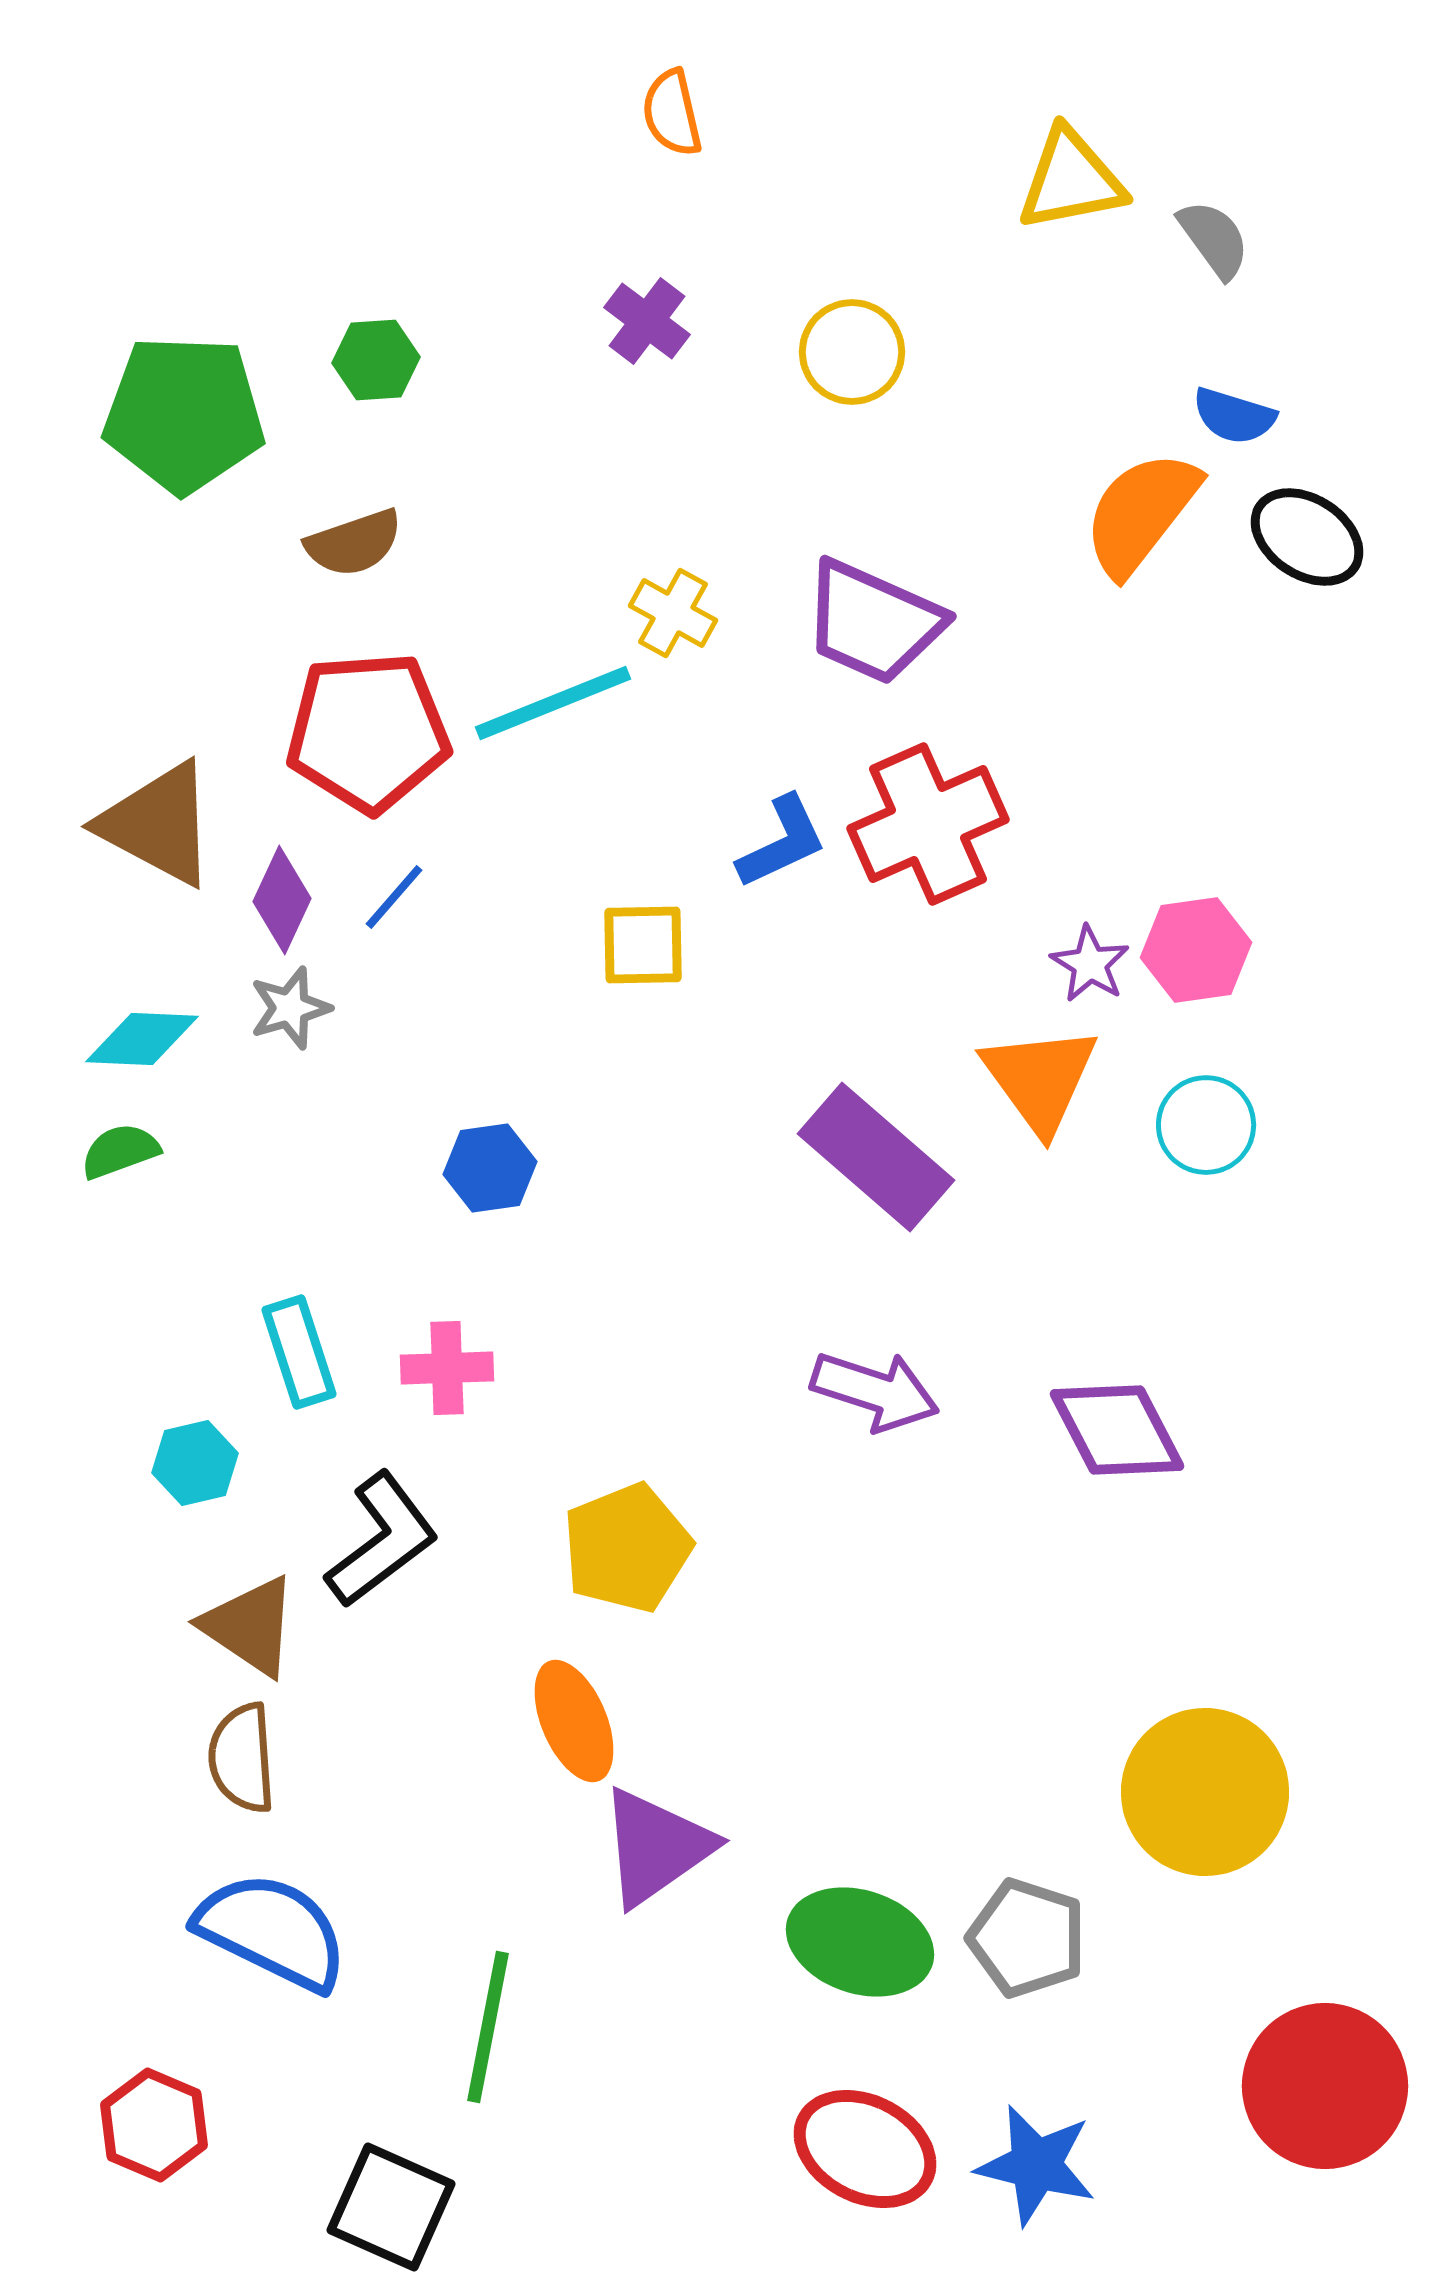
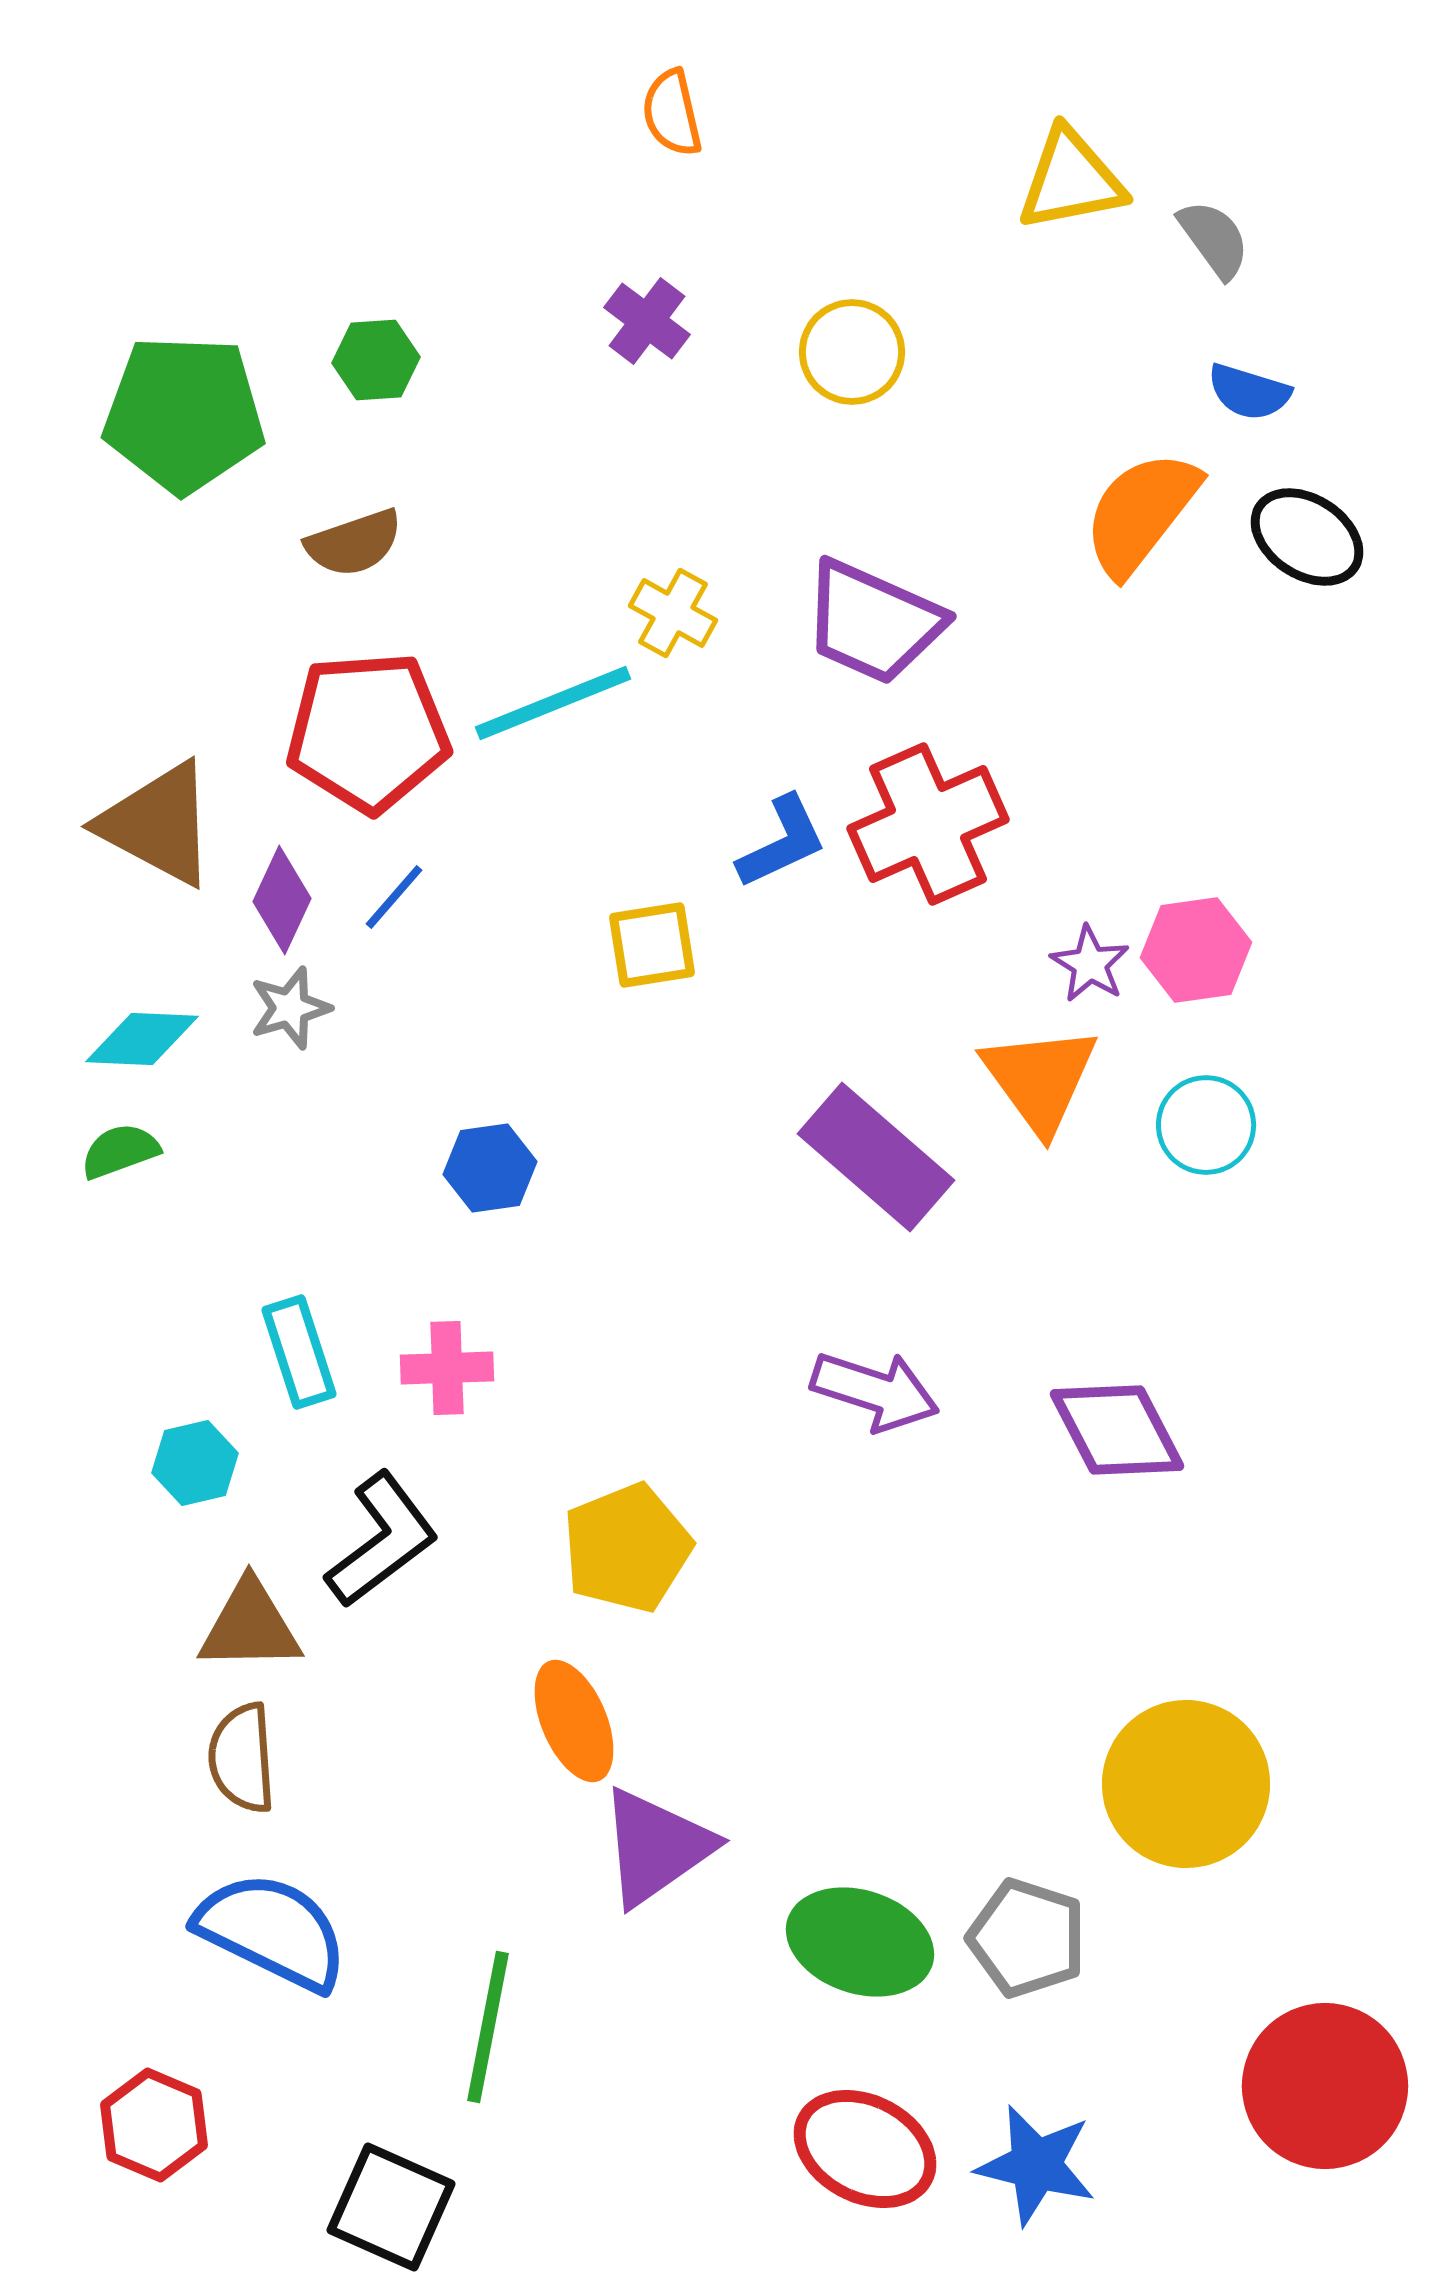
blue semicircle at (1234, 416): moved 15 px right, 24 px up
yellow square at (643, 945): moved 9 px right; rotated 8 degrees counterclockwise
brown triangle at (250, 1626): rotated 35 degrees counterclockwise
yellow circle at (1205, 1792): moved 19 px left, 8 px up
